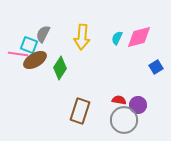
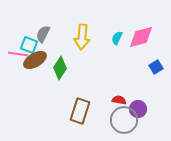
pink diamond: moved 2 px right
purple circle: moved 4 px down
